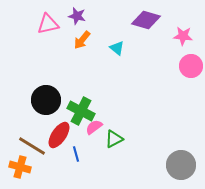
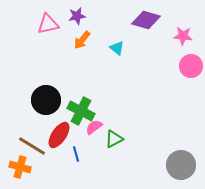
purple star: rotated 24 degrees counterclockwise
